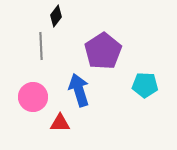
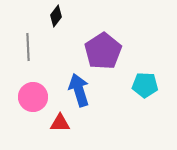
gray line: moved 13 px left, 1 px down
